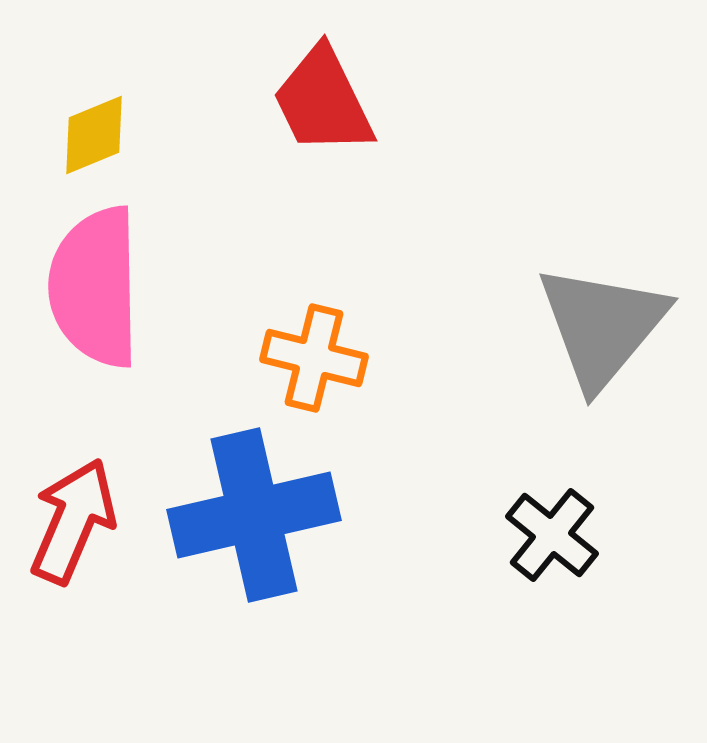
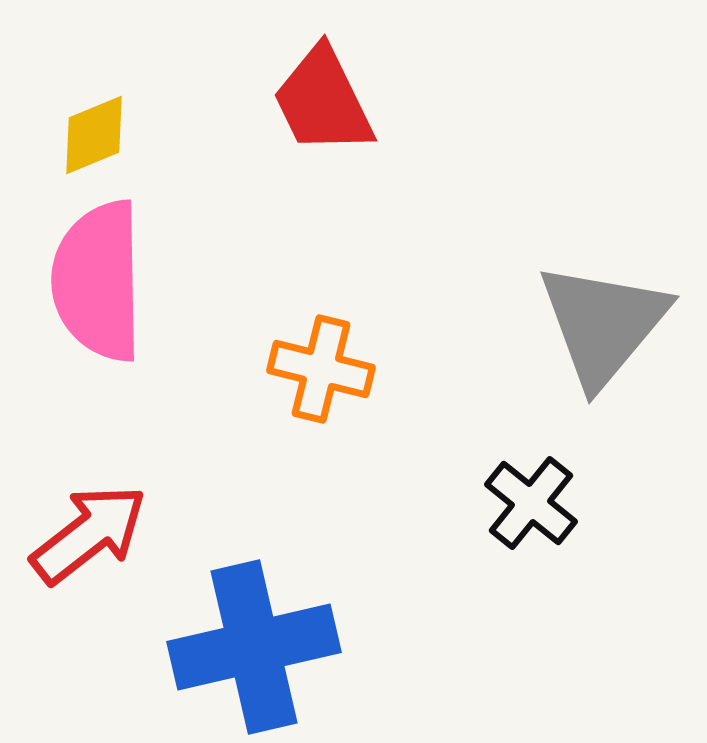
pink semicircle: moved 3 px right, 6 px up
gray triangle: moved 1 px right, 2 px up
orange cross: moved 7 px right, 11 px down
blue cross: moved 132 px down
red arrow: moved 16 px right, 13 px down; rotated 29 degrees clockwise
black cross: moved 21 px left, 32 px up
